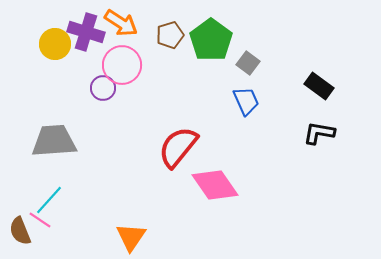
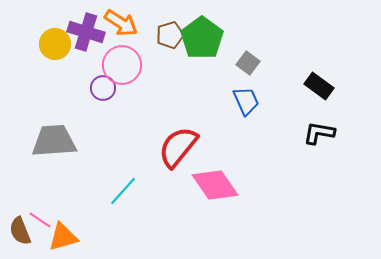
green pentagon: moved 9 px left, 2 px up
cyan line: moved 74 px right, 9 px up
orange triangle: moved 68 px left; rotated 40 degrees clockwise
